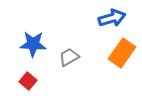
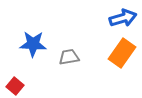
blue arrow: moved 11 px right
gray trapezoid: rotated 20 degrees clockwise
red square: moved 13 px left, 5 px down
